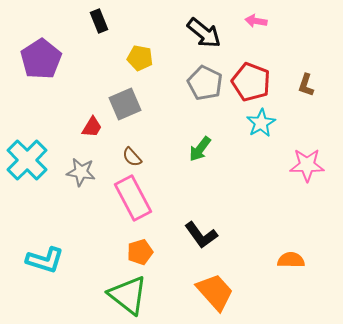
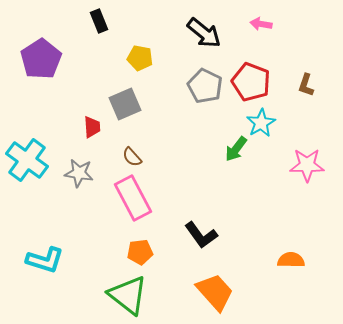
pink arrow: moved 5 px right, 3 px down
gray pentagon: moved 3 px down
red trapezoid: rotated 35 degrees counterclockwise
green arrow: moved 36 px right
cyan cross: rotated 9 degrees counterclockwise
gray star: moved 2 px left, 1 px down
orange pentagon: rotated 10 degrees clockwise
